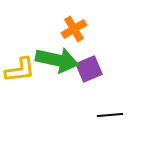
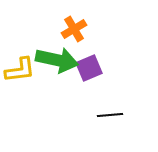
purple square: moved 1 px up
